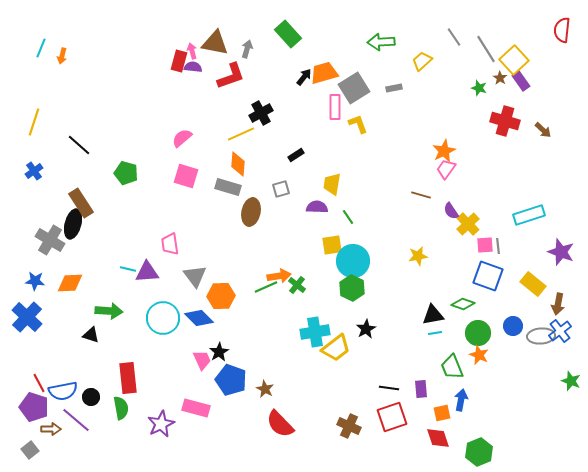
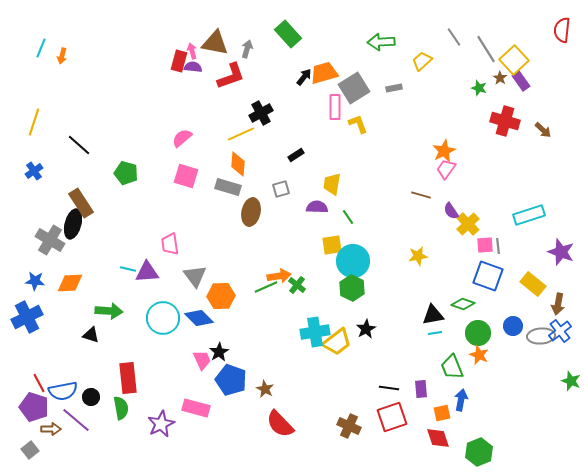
blue cross at (27, 317): rotated 20 degrees clockwise
yellow trapezoid at (336, 348): moved 1 px right, 6 px up
